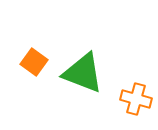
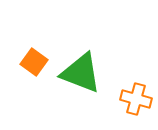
green triangle: moved 2 px left
